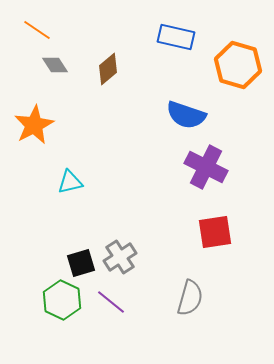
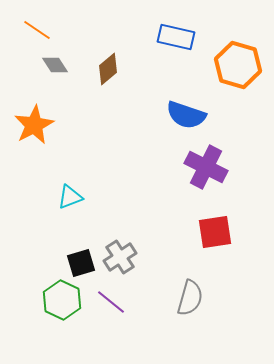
cyan triangle: moved 15 px down; rotated 8 degrees counterclockwise
